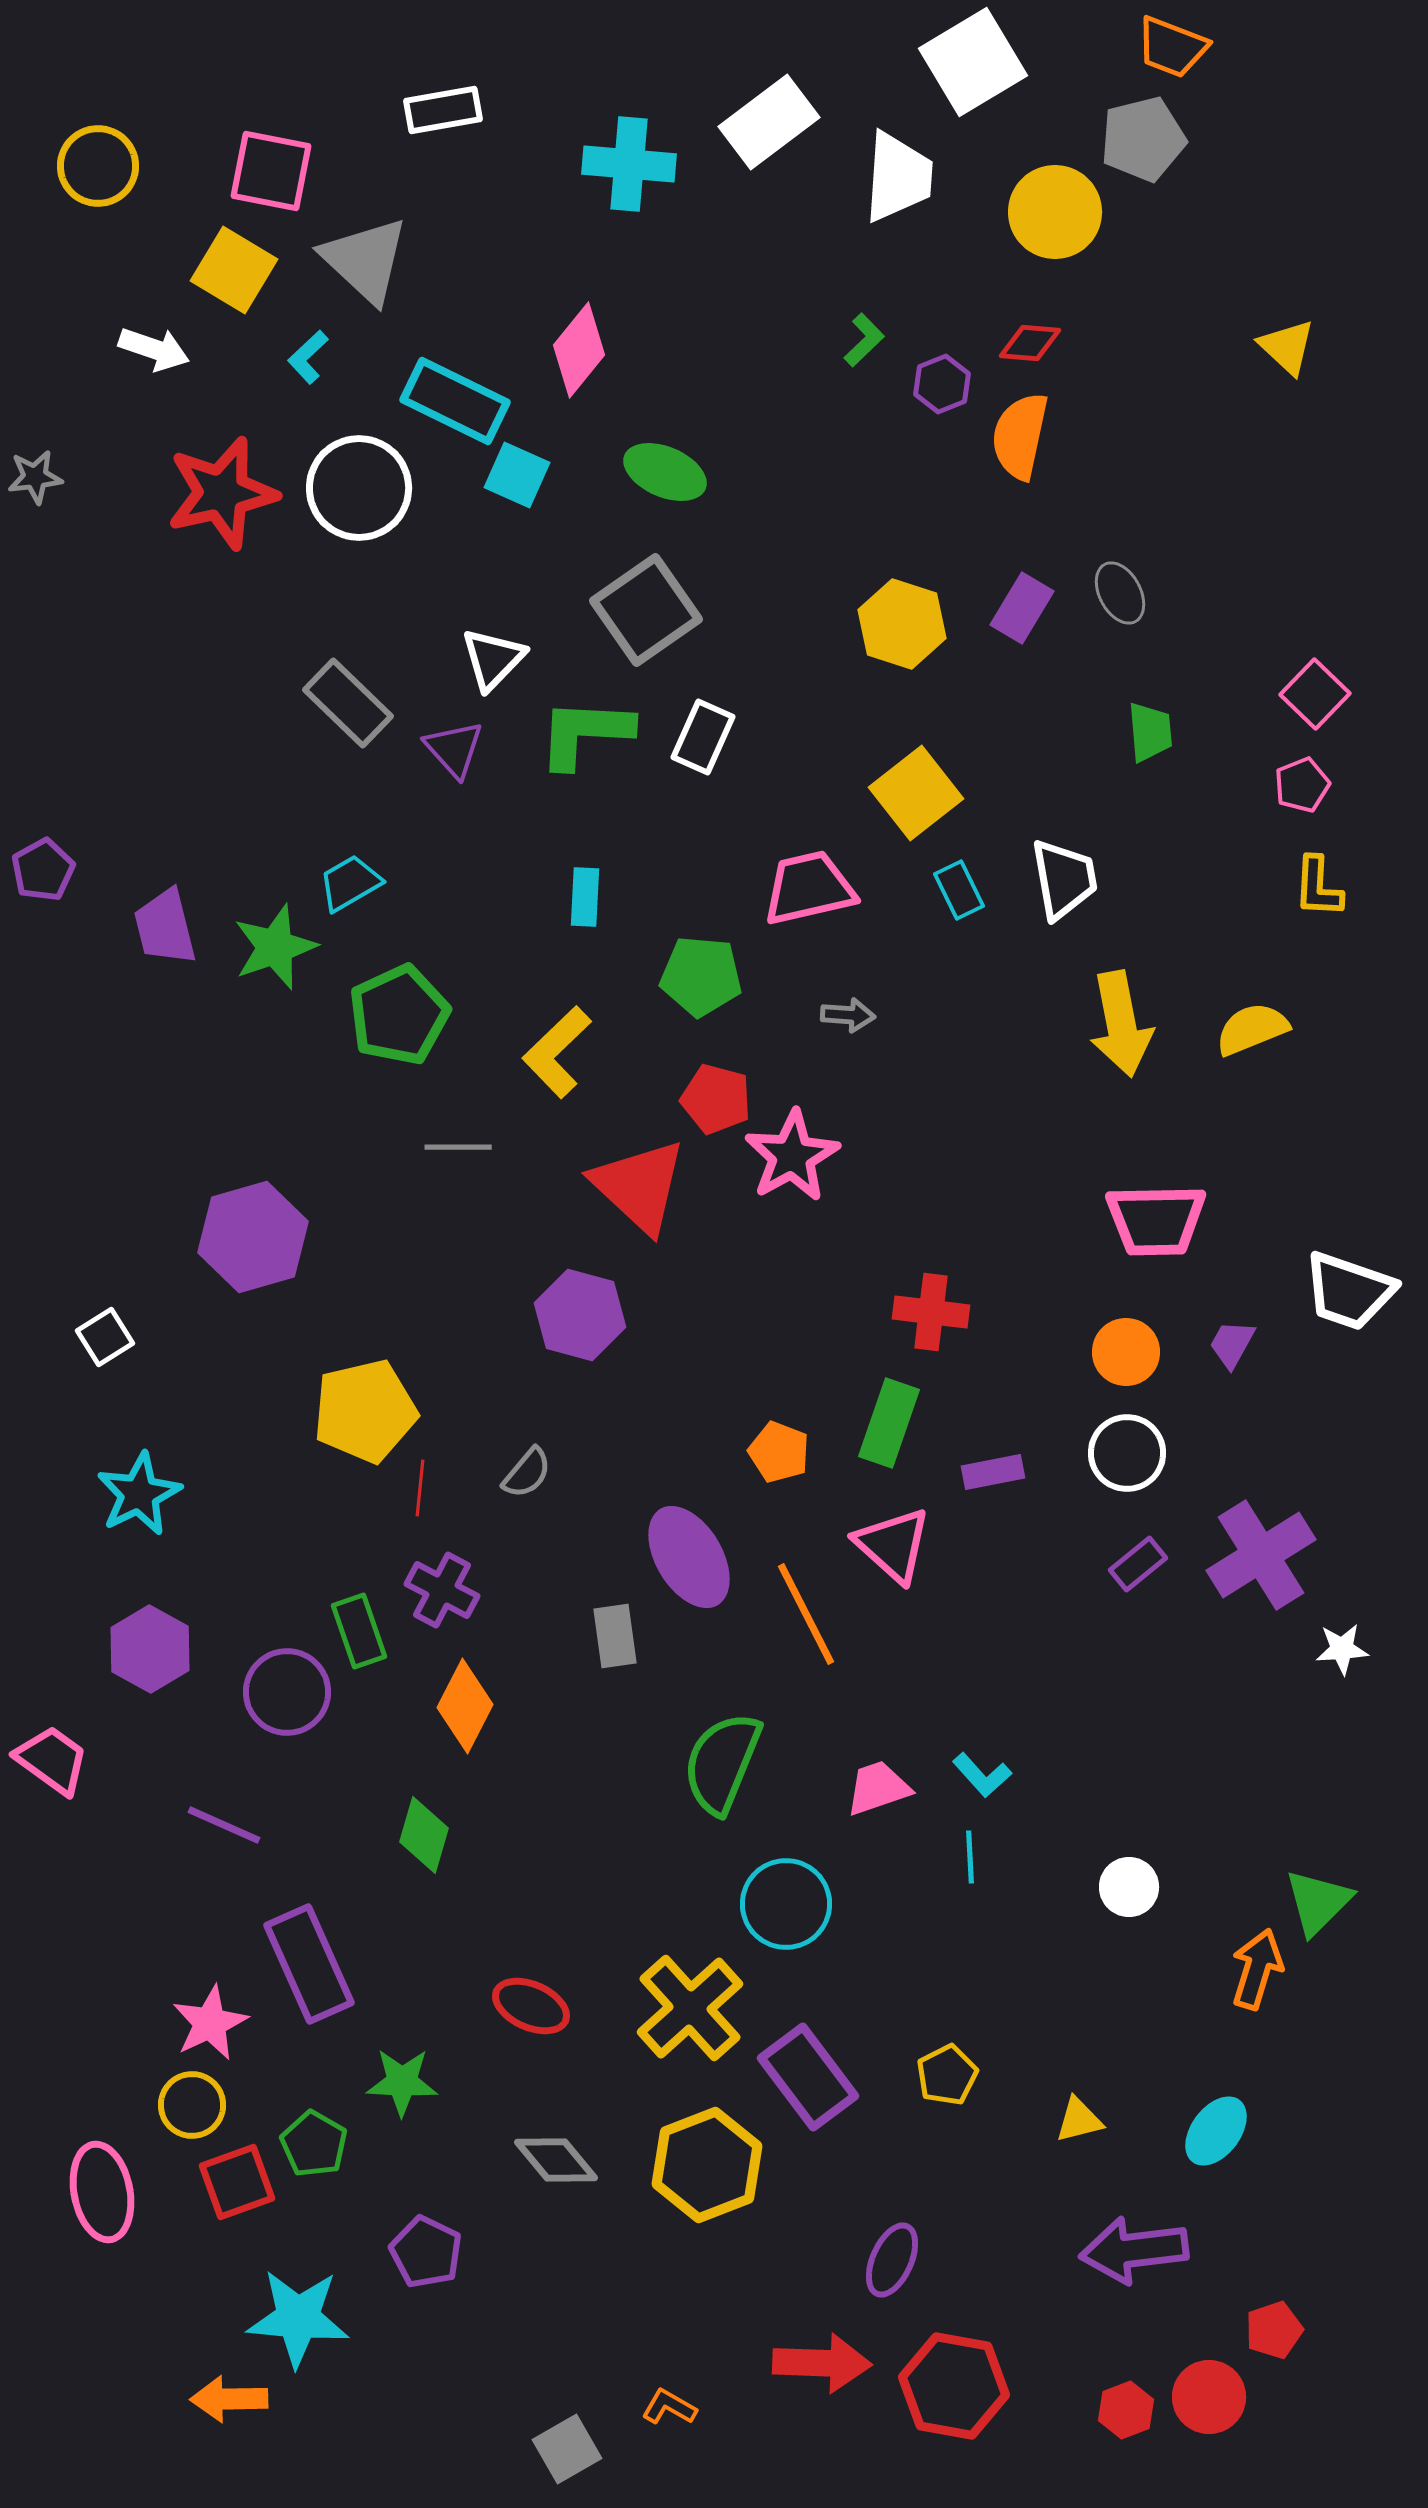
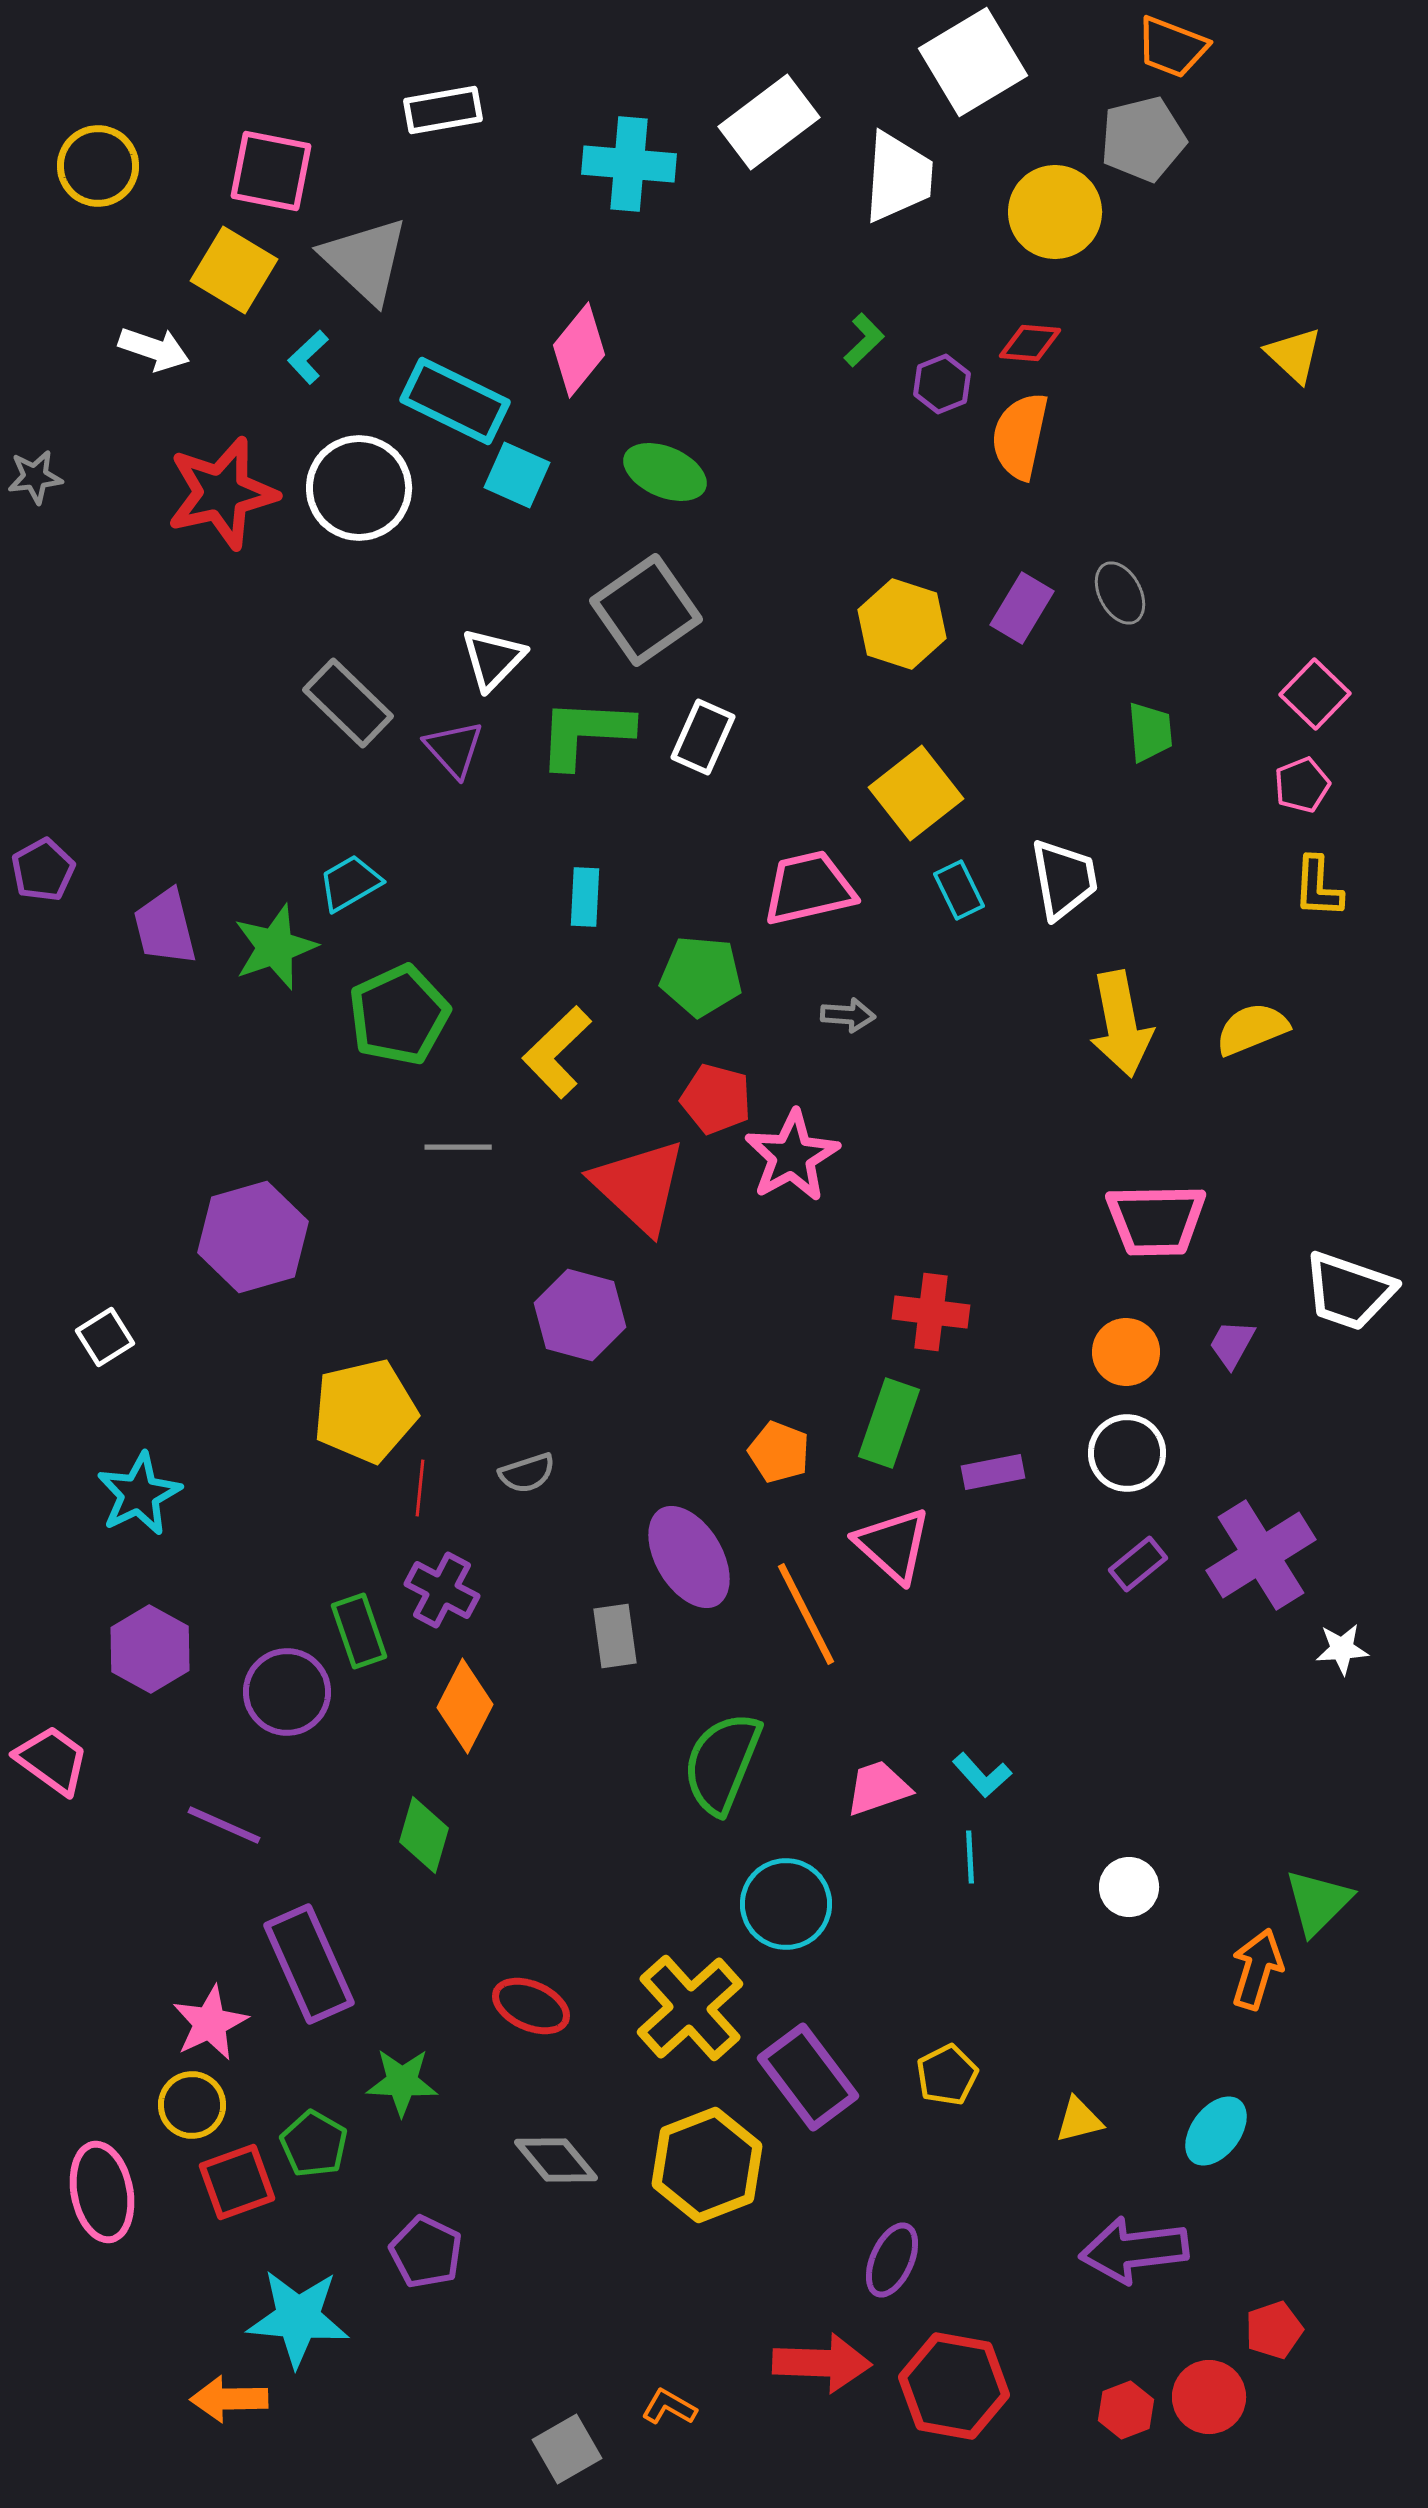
yellow triangle at (1287, 347): moved 7 px right, 8 px down
gray semicircle at (527, 1473): rotated 32 degrees clockwise
